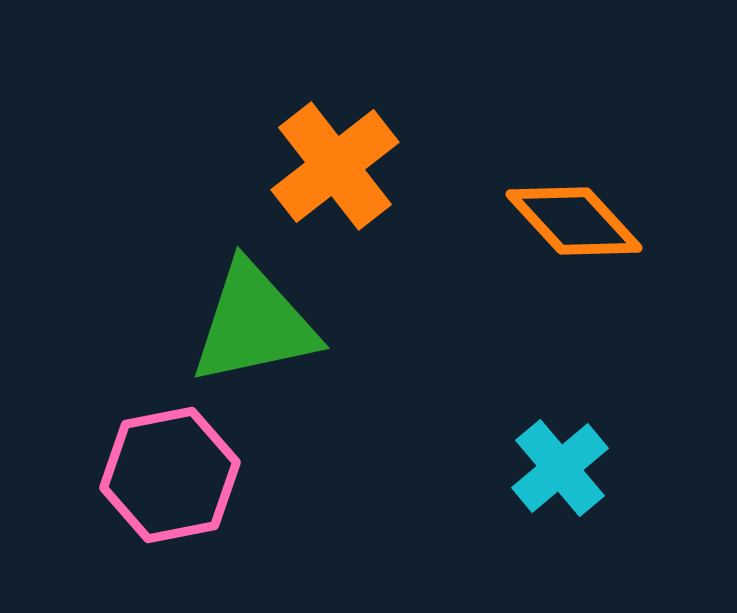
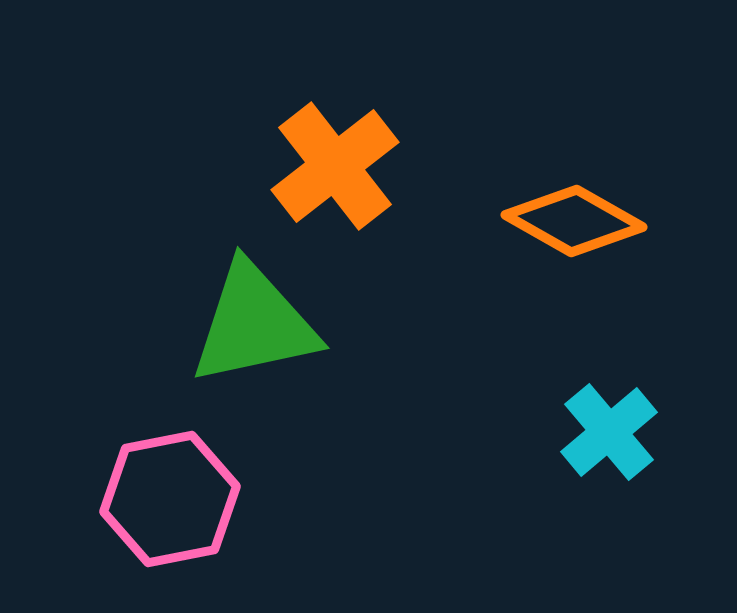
orange diamond: rotated 18 degrees counterclockwise
cyan cross: moved 49 px right, 36 px up
pink hexagon: moved 24 px down
